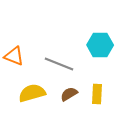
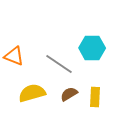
cyan hexagon: moved 8 px left, 3 px down
gray line: rotated 12 degrees clockwise
yellow rectangle: moved 2 px left, 3 px down
